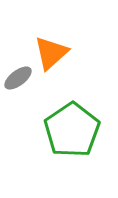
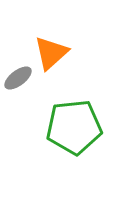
green pentagon: moved 2 px right, 3 px up; rotated 28 degrees clockwise
